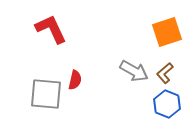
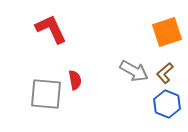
red semicircle: rotated 24 degrees counterclockwise
